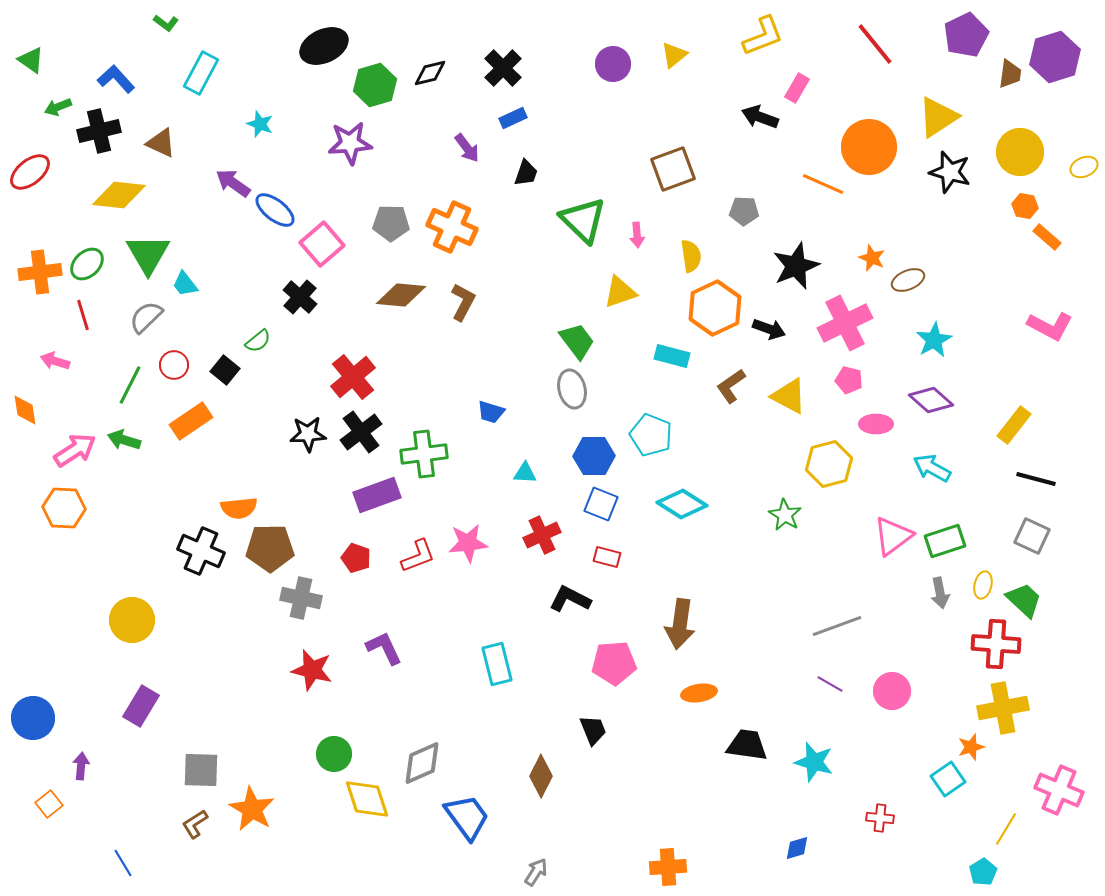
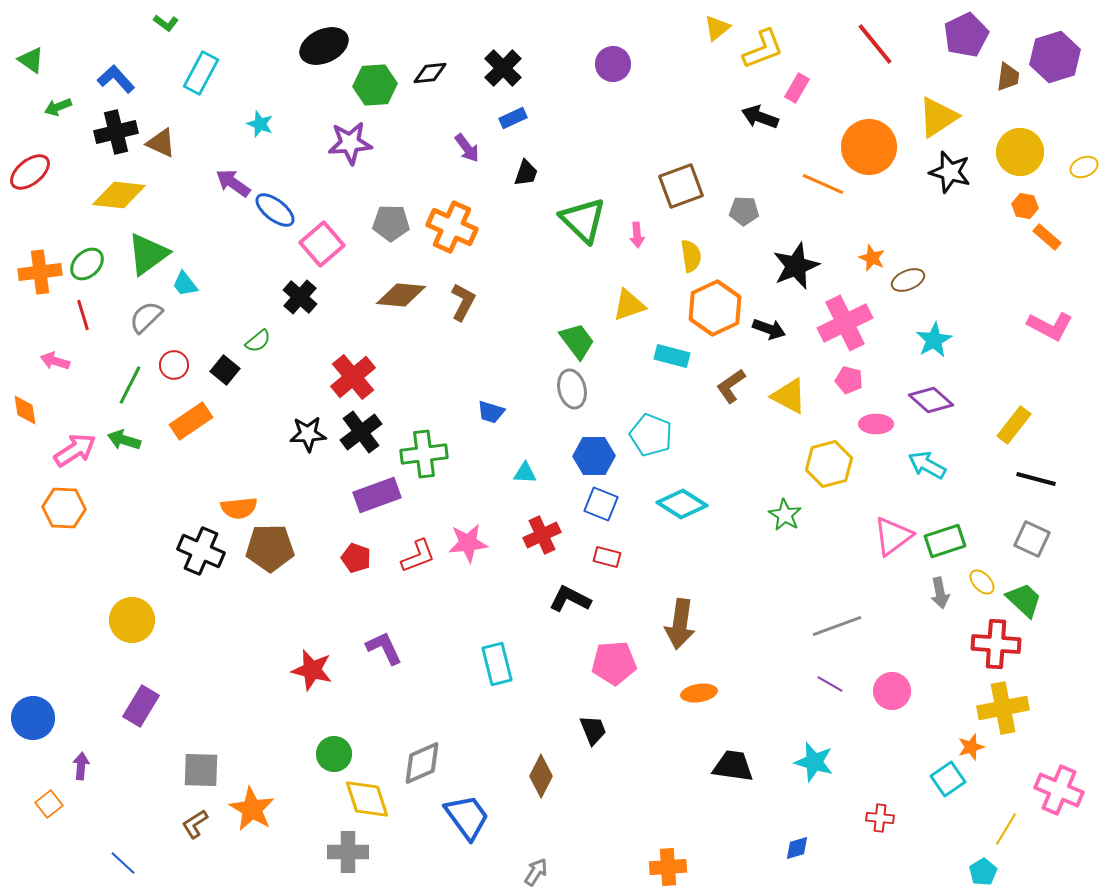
yellow L-shape at (763, 36): moved 13 px down
yellow triangle at (674, 55): moved 43 px right, 27 px up
black diamond at (430, 73): rotated 8 degrees clockwise
brown trapezoid at (1010, 74): moved 2 px left, 3 px down
green hexagon at (375, 85): rotated 12 degrees clockwise
black cross at (99, 131): moved 17 px right, 1 px down
brown square at (673, 169): moved 8 px right, 17 px down
green triangle at (148, 254): rotated 24 degrees clockwise
yellow triangle at (620, 292): moved 9 px right, 13 px down
cyan arrow at (932, 468): moved 5 px left, 3 px up
gray square at (1032, 536): moved 3 px down
yellow ellipse at (983, 585): moved 1 px left, 3 px up; rotated 56 degrees counterclockwise
gray cross at (301, 598): moved 47 px right, 254 px down; rotated 12 degrees counterclockwise
black trapezoid at (747, 745): moved 14 px left, 21 px down
blue line at (123, 863): rotated 16 degrees counterclockwise
